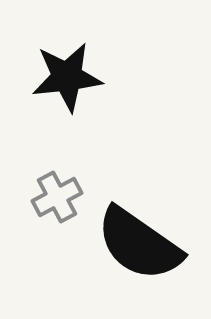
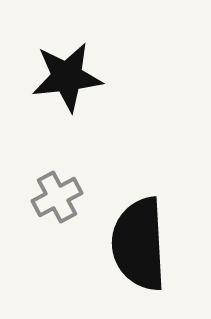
black semicircle: rotated 52 degrees clockwise
